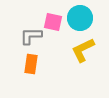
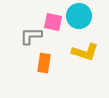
cyan circle: moved 1 px left, 2 px up
yellow L-shape: moved 2 px right, 2 px down; rotated 136 degrees counterclockwise
orange rectangle: moved 13 px right, 1 px up
